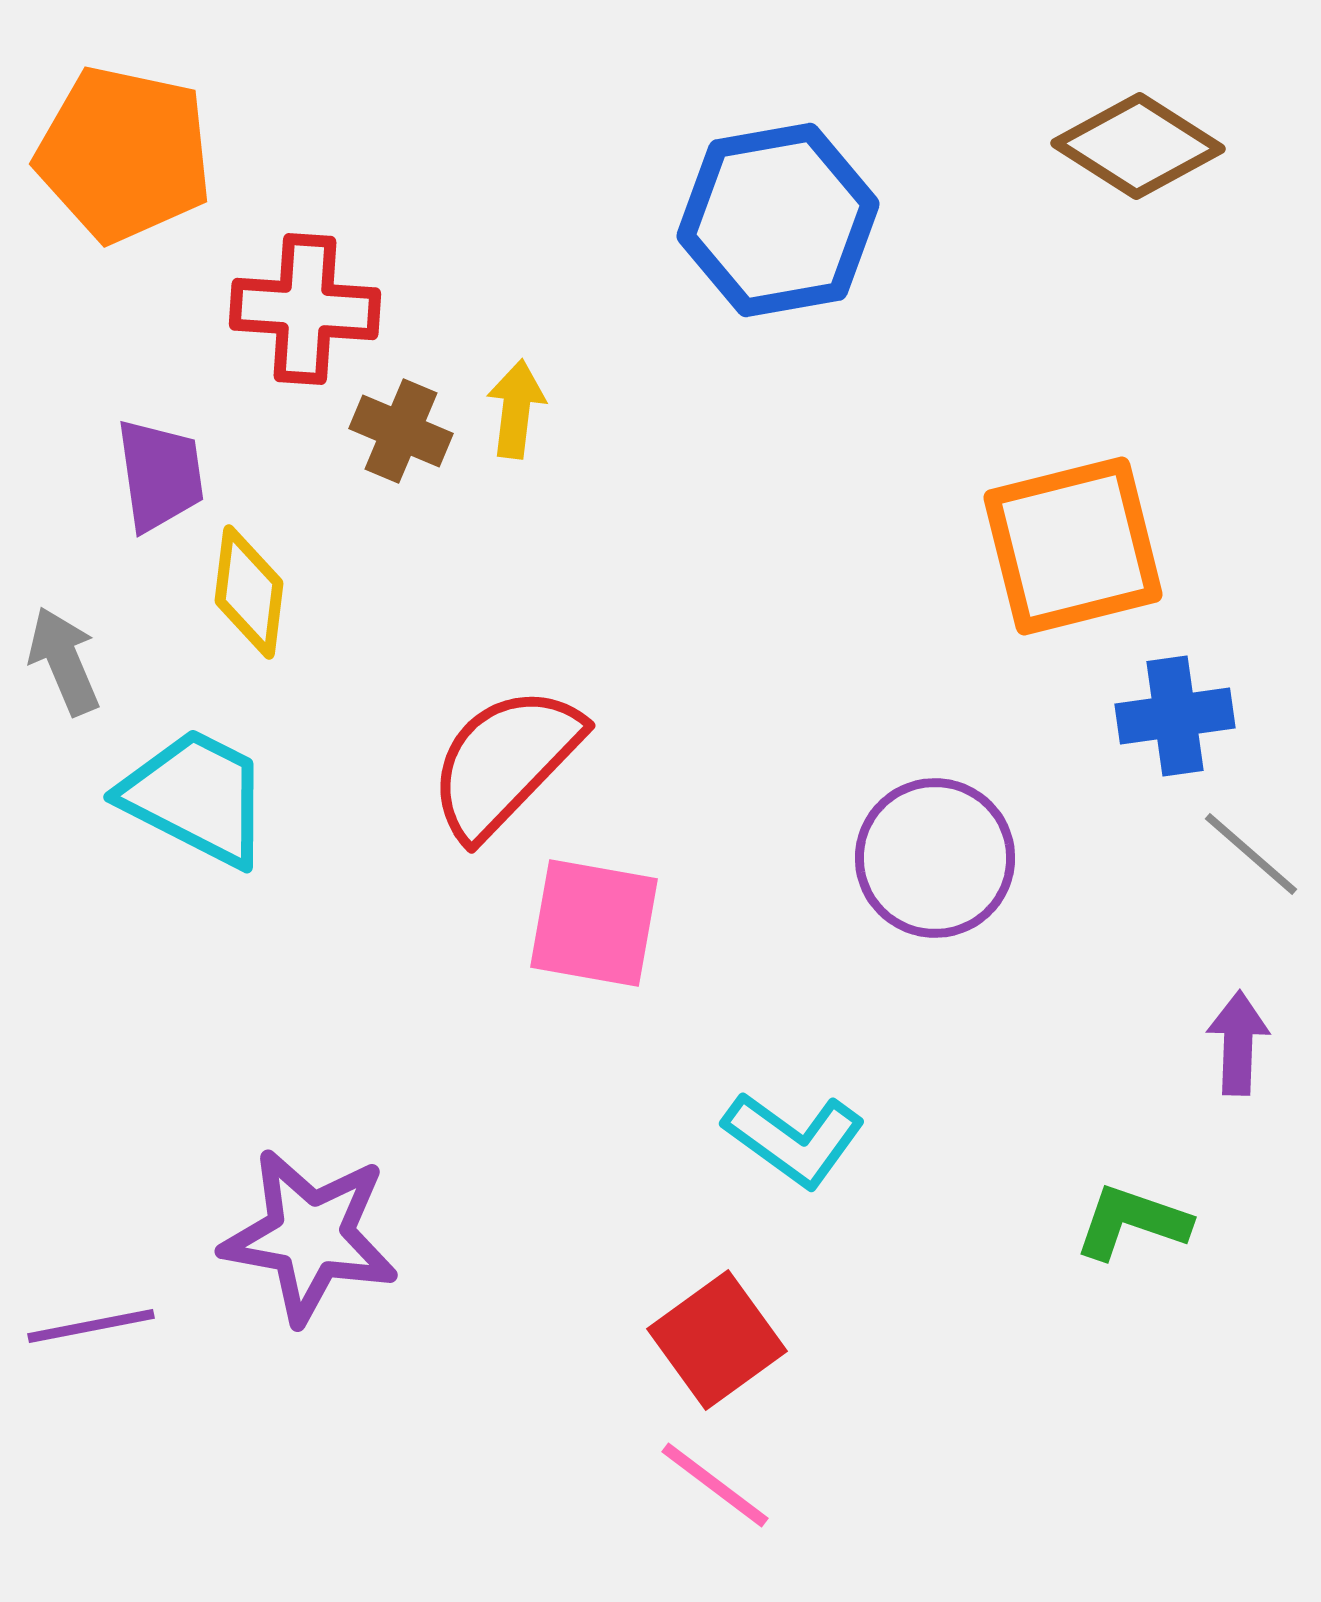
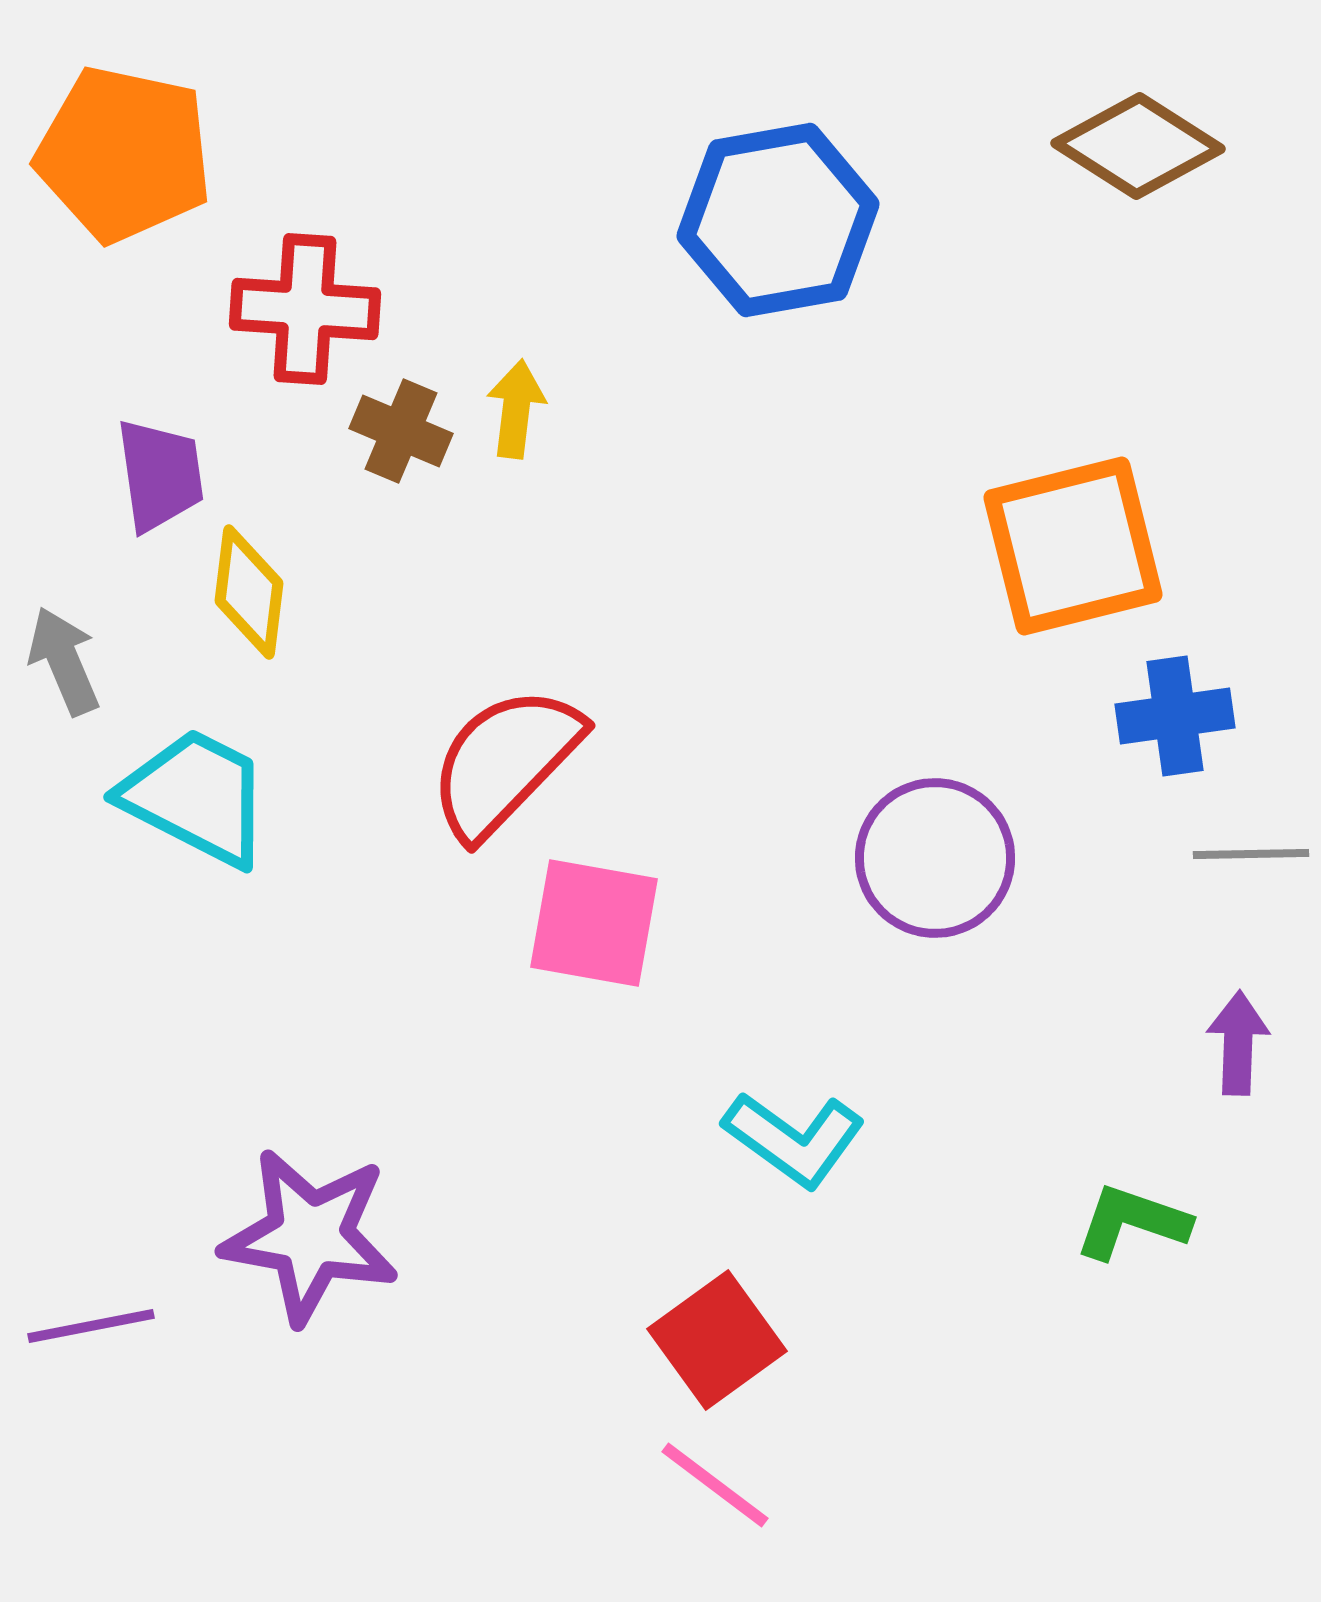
gray line: rotated 42 degrees counterclockwise
